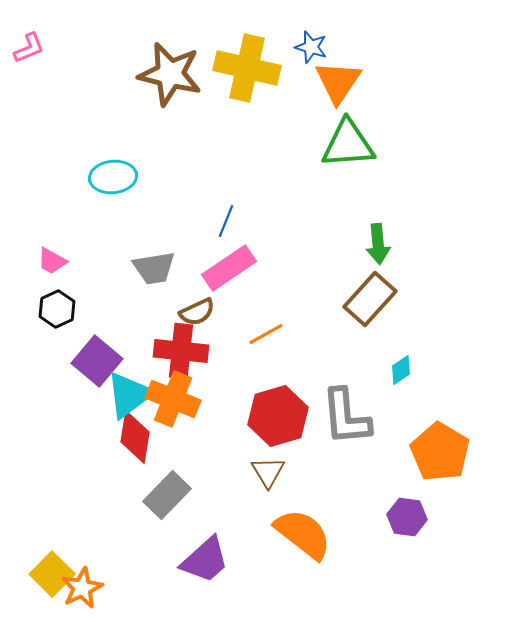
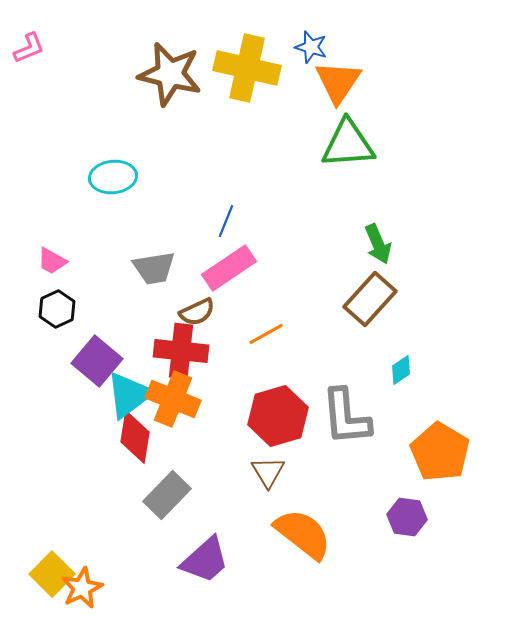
green arrow: rotated 18 degrees counterclockwise
